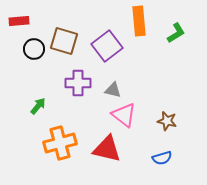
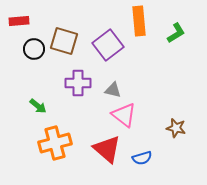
purple square: moved 1 px right, 1 px up
green arrow: rotated 90 degrees clockwise
brown star: moved 9 px right, 7 px down
orange cross: moved 5 px left
red triangle: rotated 28 degrees clockwise
blue semicircle: moved 20 px left
